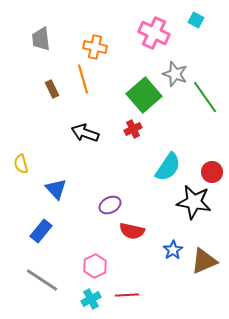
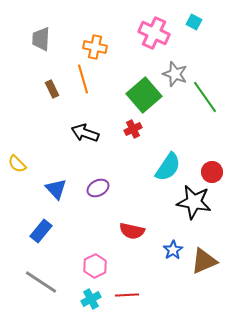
cyan square: moved 2 px left, 2 px down
gray trapezoid: rotated 10 degrees clockwise
yellow semicircle: moved 4 px left; rotated 30 degrees counterclockwise
purple ellipse: moved 12 px left, 17 px up
gray line: moved 1 px left, 2 px down
